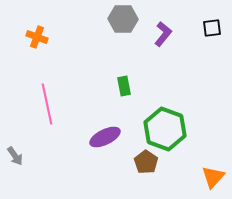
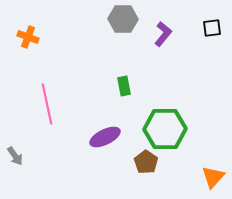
orange cross: moved 9 px left
green hexagon: rotated 21 degrees counterclockwise
